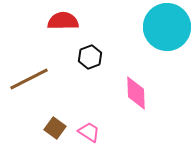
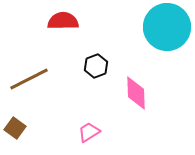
black hexagon: moved 6 px right, 9 px down
brown square: moved 40 px left
pink trapezoid: rotated 65 degrees counterclockwise
